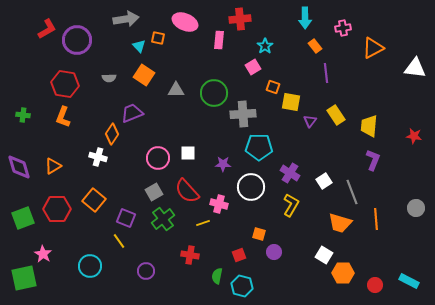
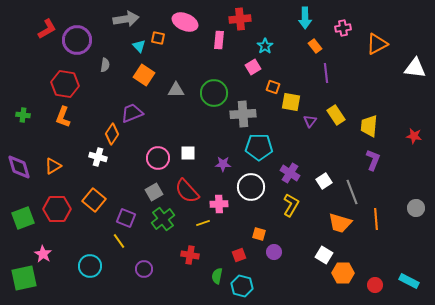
orange triangle at (373, 48): moved 4 px right, 4 px up
gray semicircle at (109, 78): moved 4 px left, 13 px up; rotated 80 degrees counterclockwise
pink cross at (219, 204): rotated 18 degrees counterclockwise
purple circle at (146, 271): moved 2 px left, 2 px up
